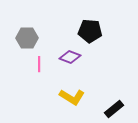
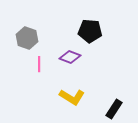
gray hexagon: rotated 20 degrees clockwise
black rectangle: rotated 18 degrees counterclockwise
